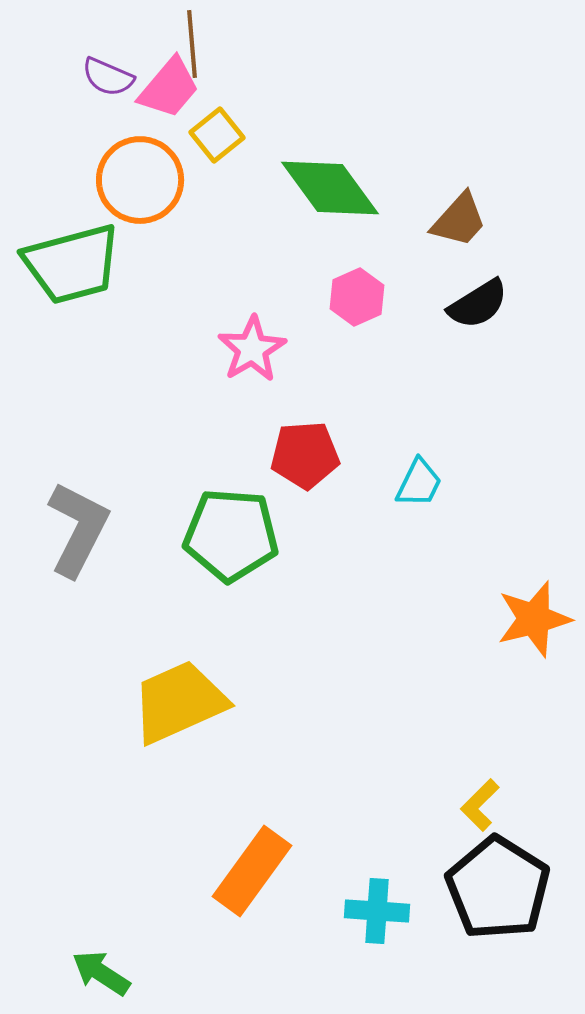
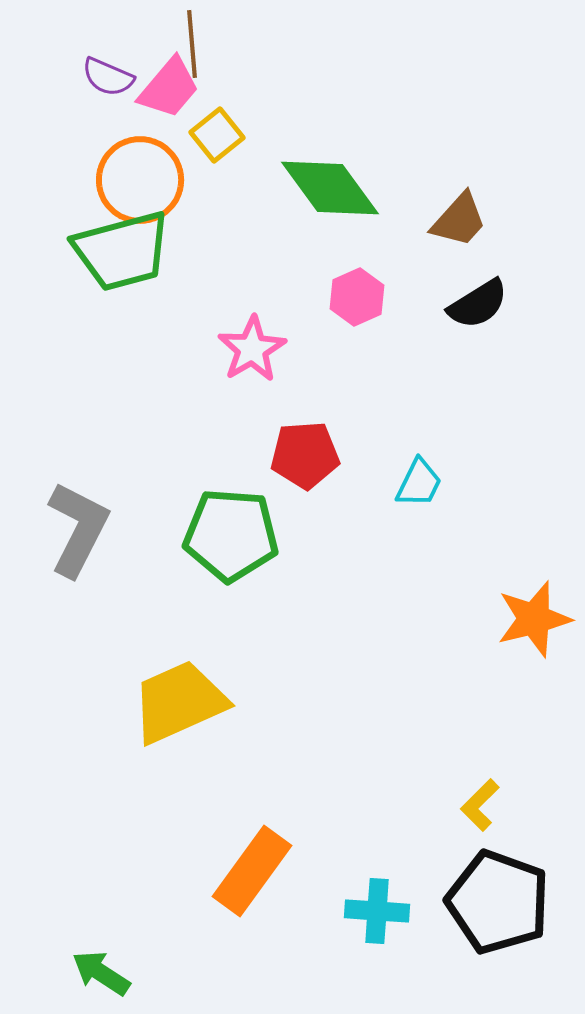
green trapezoid: moved 50 px right, 13 px up
black pentagon: moved 14 px down; rotated 12 degrees counterclockwise
